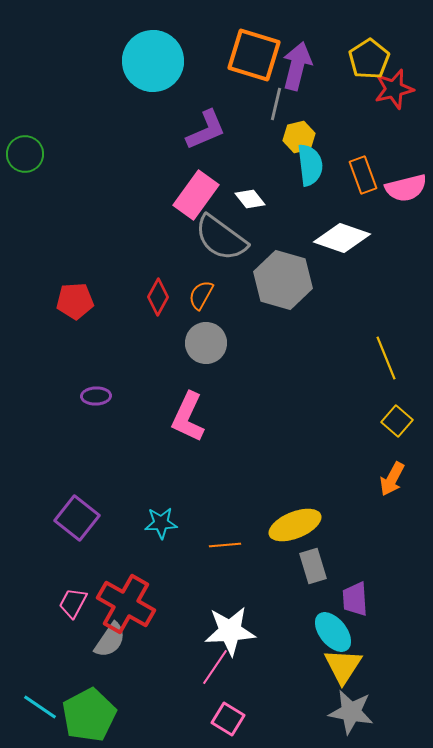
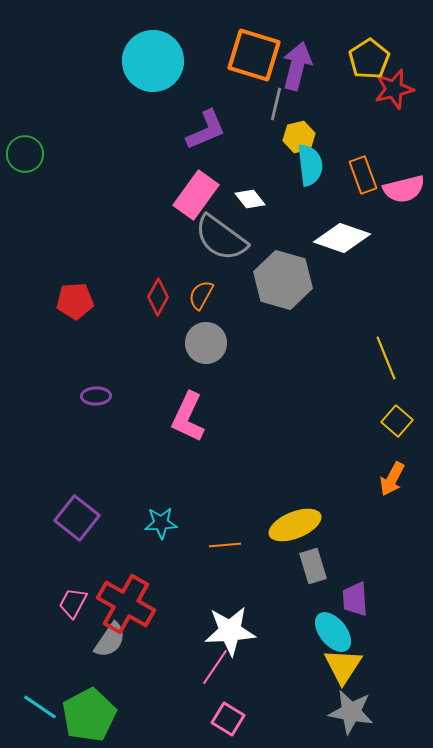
pink semicircle at (406, 188): moved 2 px left, 1 px down
